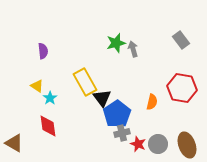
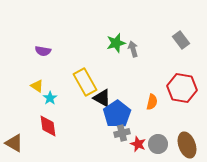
purple semicircle: rotated 105 degrees clockwise
black triangle: rotated 24 degrees counterclockwise
